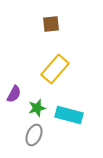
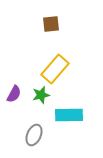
green star: moved 4 px right, 13 px up
cyan rectangle: rotated 16 degrees counterclockwise
